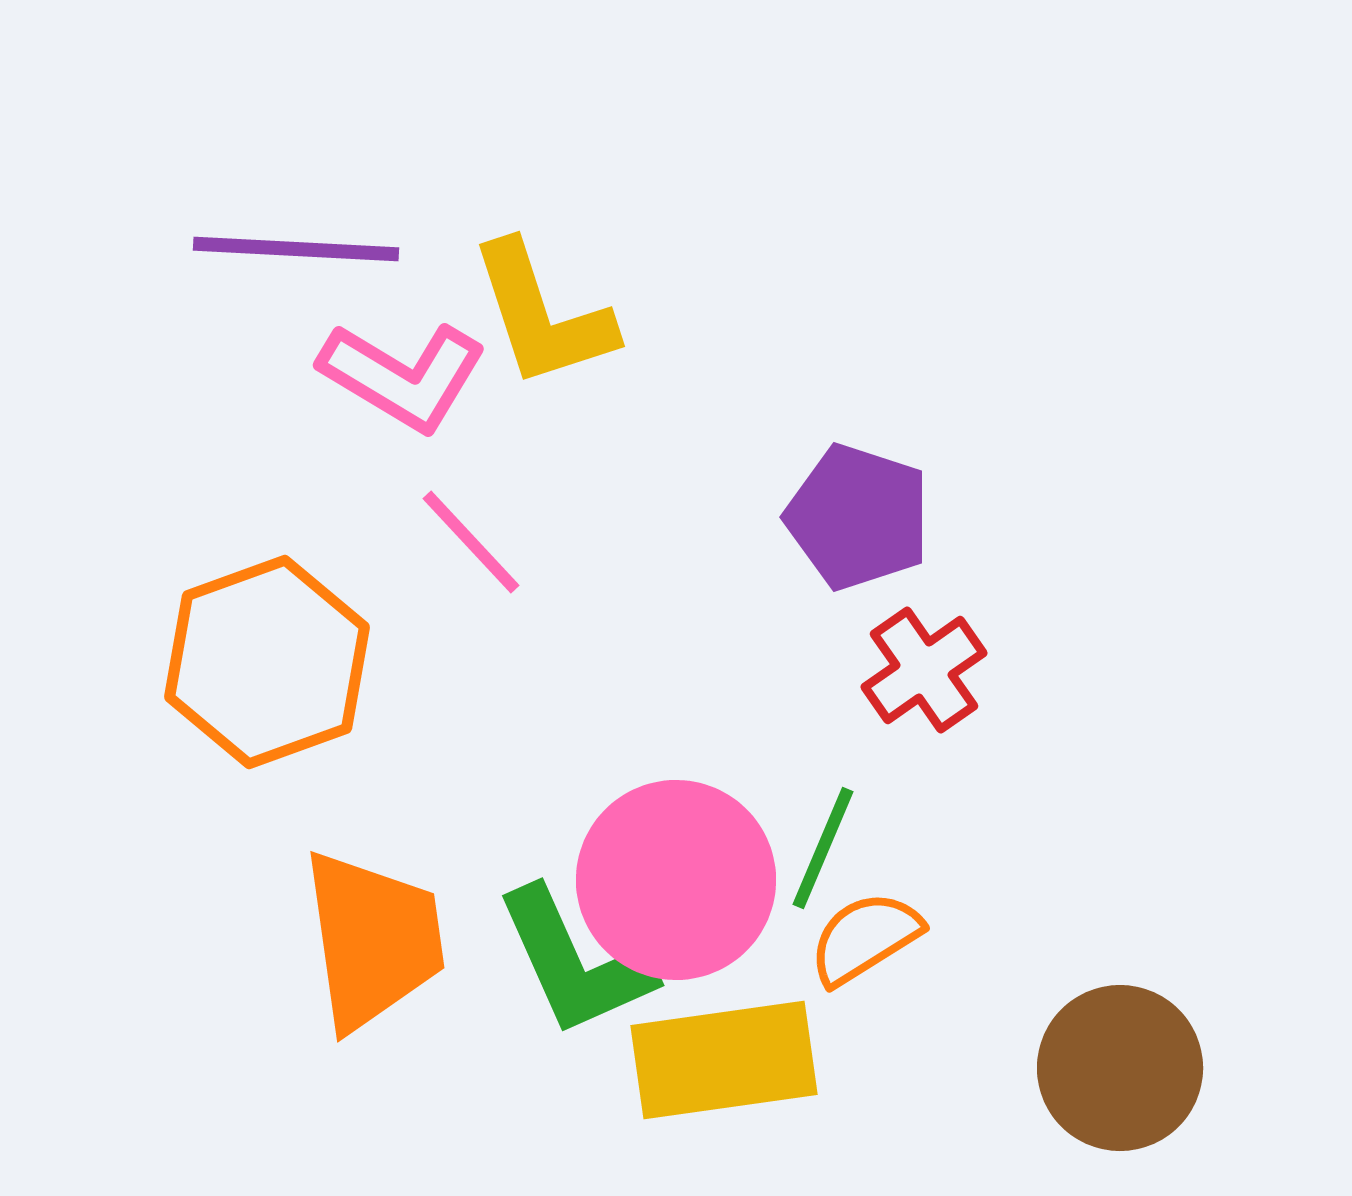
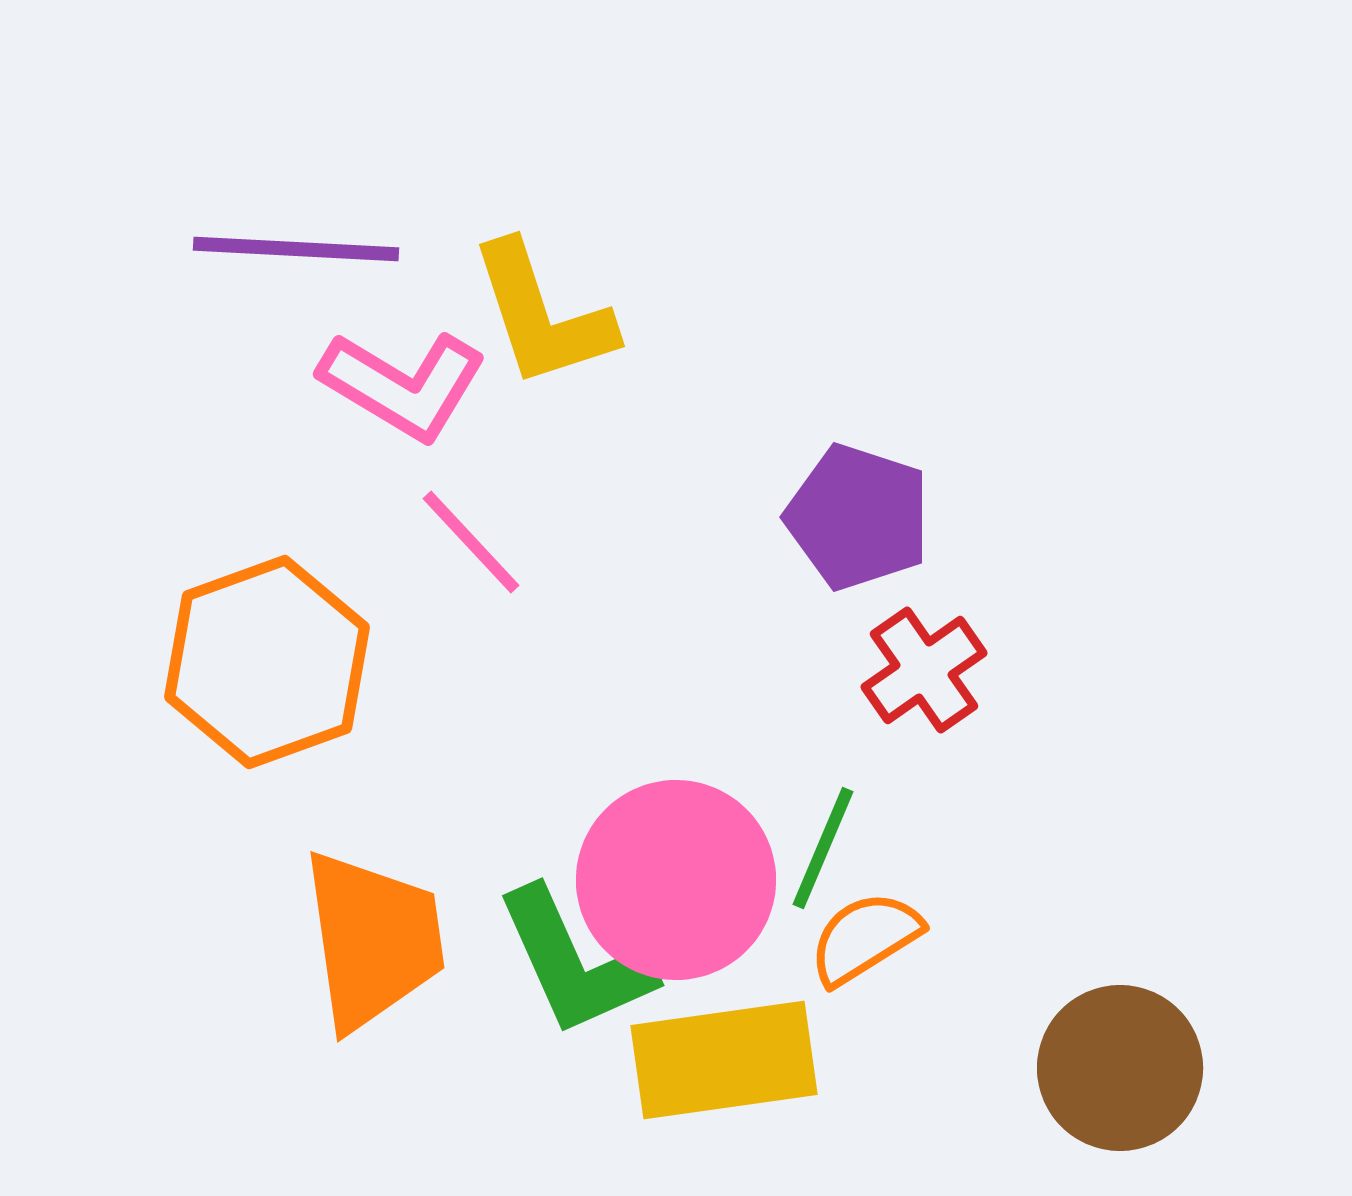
pink L-shape: moved 9 px down
